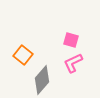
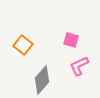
orange square: moved 10 px up
pink L-shape: moved 6 px right, 3 px down
